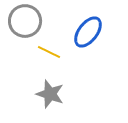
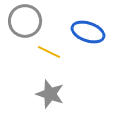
blue ellipse: rotated 72 degrees clockwise
